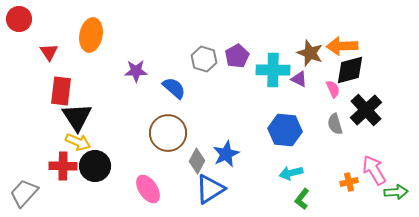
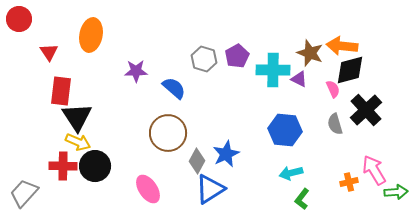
orange arrow: rotated 8 degrees clockwise
